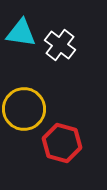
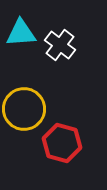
cyan triangle: rotated 12 degrees counterclockwise
